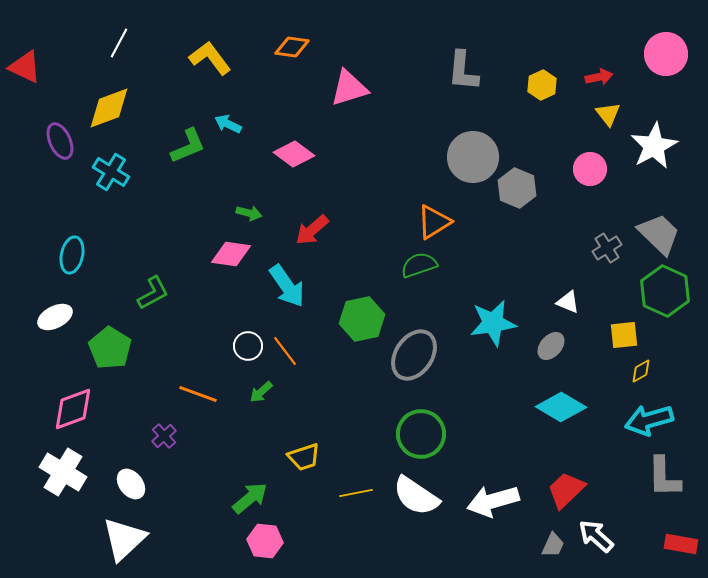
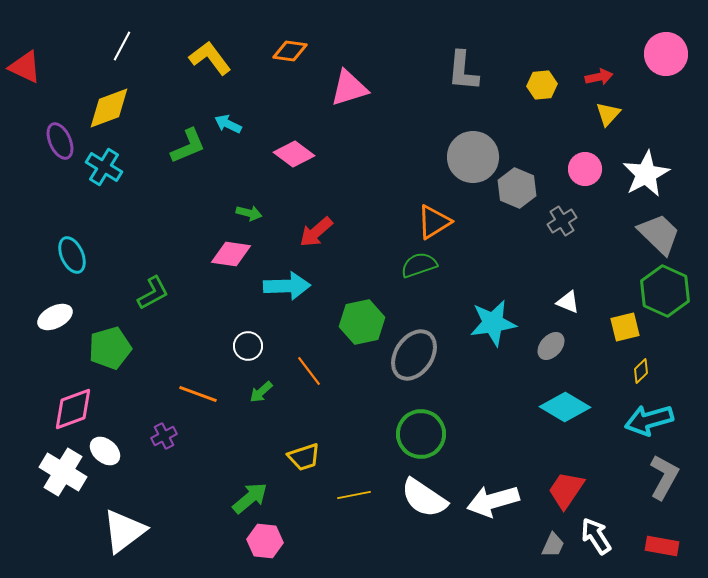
white line at (119, 43): moved 3 px right, 3 px down
orange diamond at (292, 47): moved 2 px left, 4 px down
yellow hexagon at (542, 85): rotated 20 degrees clockwise
yellow triangle at (608, 114): rotated 20 degrees clockwise
white star at (654, 146): moved 8 px left, 28 px down
pink circle at (590, 169): moved 5 px left
cyan cross at (111, 172): moved 7 px left, 5 px up
red arrow at (312, 230): moved 4 px right, 2 px down
gray cross at (607, 248): moved 45 px left, 27 px up
cyan ellipse at (72, 255): rotated 36 degrees counterclockwise
cyan arrow at (287, 286): rotated 57 degrees counterclockwise
green hexagon at (362, 319): moved 3 px down
yellow square at (624, 335): moved 1 px right, 8 px up; rotated 8 degrees counterclockwise
green pentagon at (110, 348): rotated 24 degrees clockwise
orange line at (285, 351): moved 24 px right, 20 px down
yellow diamond at (641, 371): rotated 15 degrees counterclockwise
cyan diamond at (561, 407): moved 4 px right
purple cross at (164, 436): rotated 15 degrees clockwise
gray L-shape at (664, 477): rotated 150 degrees counterclockwise
white ellipse at (131, 484): moved 26 px left, 33 px up; rotated 12 degrees counterclockwise
red trapezoid at (566, 490): rotated 12 degrees counterclockwise
yellow line at (356, 493): moved 2 px left, 2 px down
white semicircle at (416, 496): moved 8 px right, 2 px down
white arrow at (596, 536): rotated 15 degrees clockwise
white triangle at (124, 539): moved 8 px up; rotated 6 degrees clockwise
red rectangle at (681, 544): moved 19 px left, 2 px down
